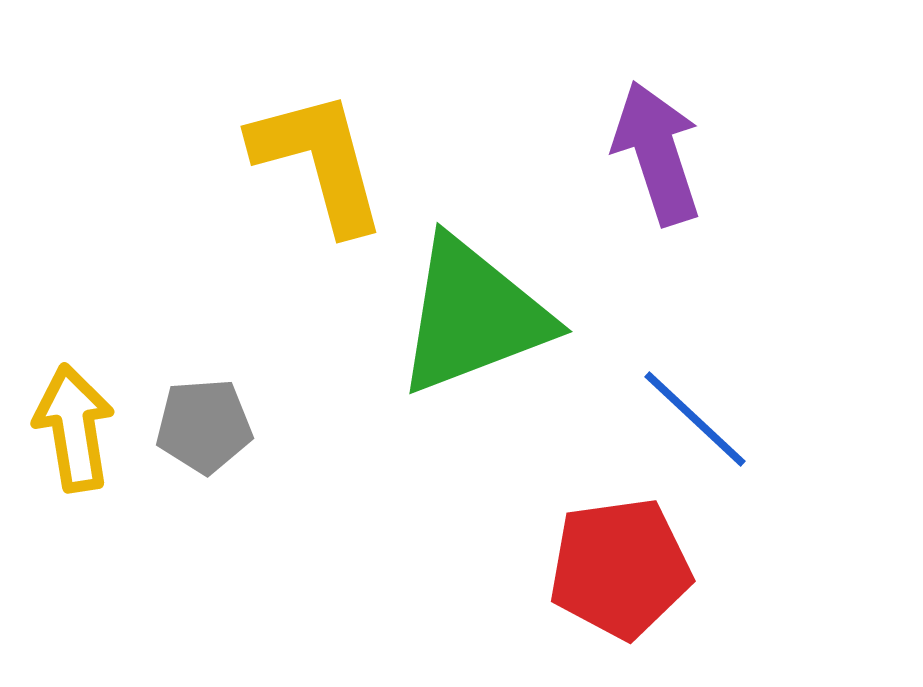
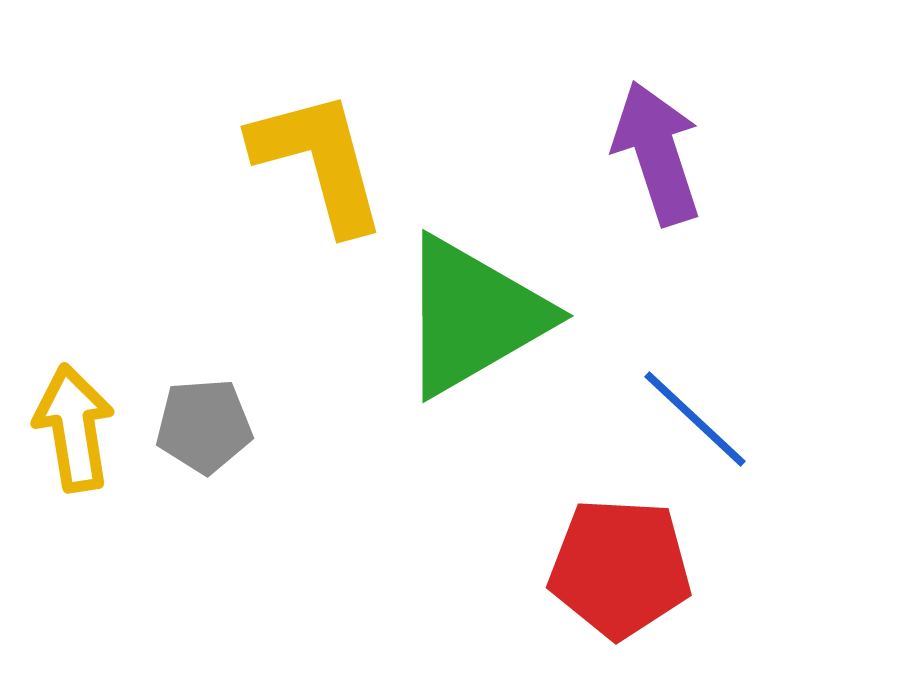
green triangle: rotated 9 degrees counterclockwise
red pentagon: rotated 11 degrees clockwise
